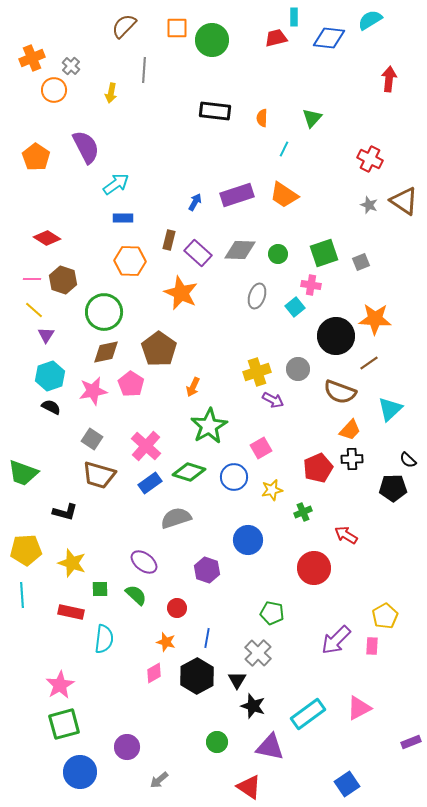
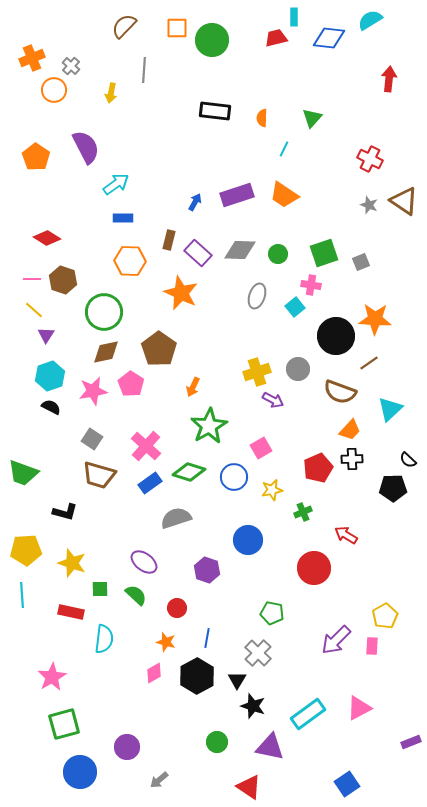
pink star at (60, 685): moved 8 px left, 8 px up
